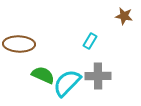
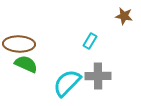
green semicircle: moved 17 px left, 11 px up
